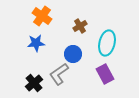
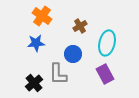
gray L-shape: moved 1 px left; rotated 55 degrees counterclockwise
